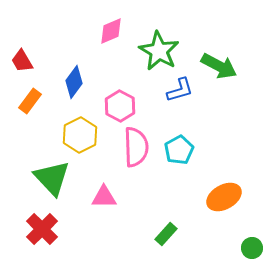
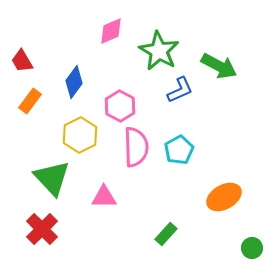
blue L-shape: rotated 8 degrees counterclockwise
